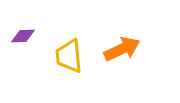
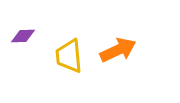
orange arrow: moved 4 px left, 1 px down
